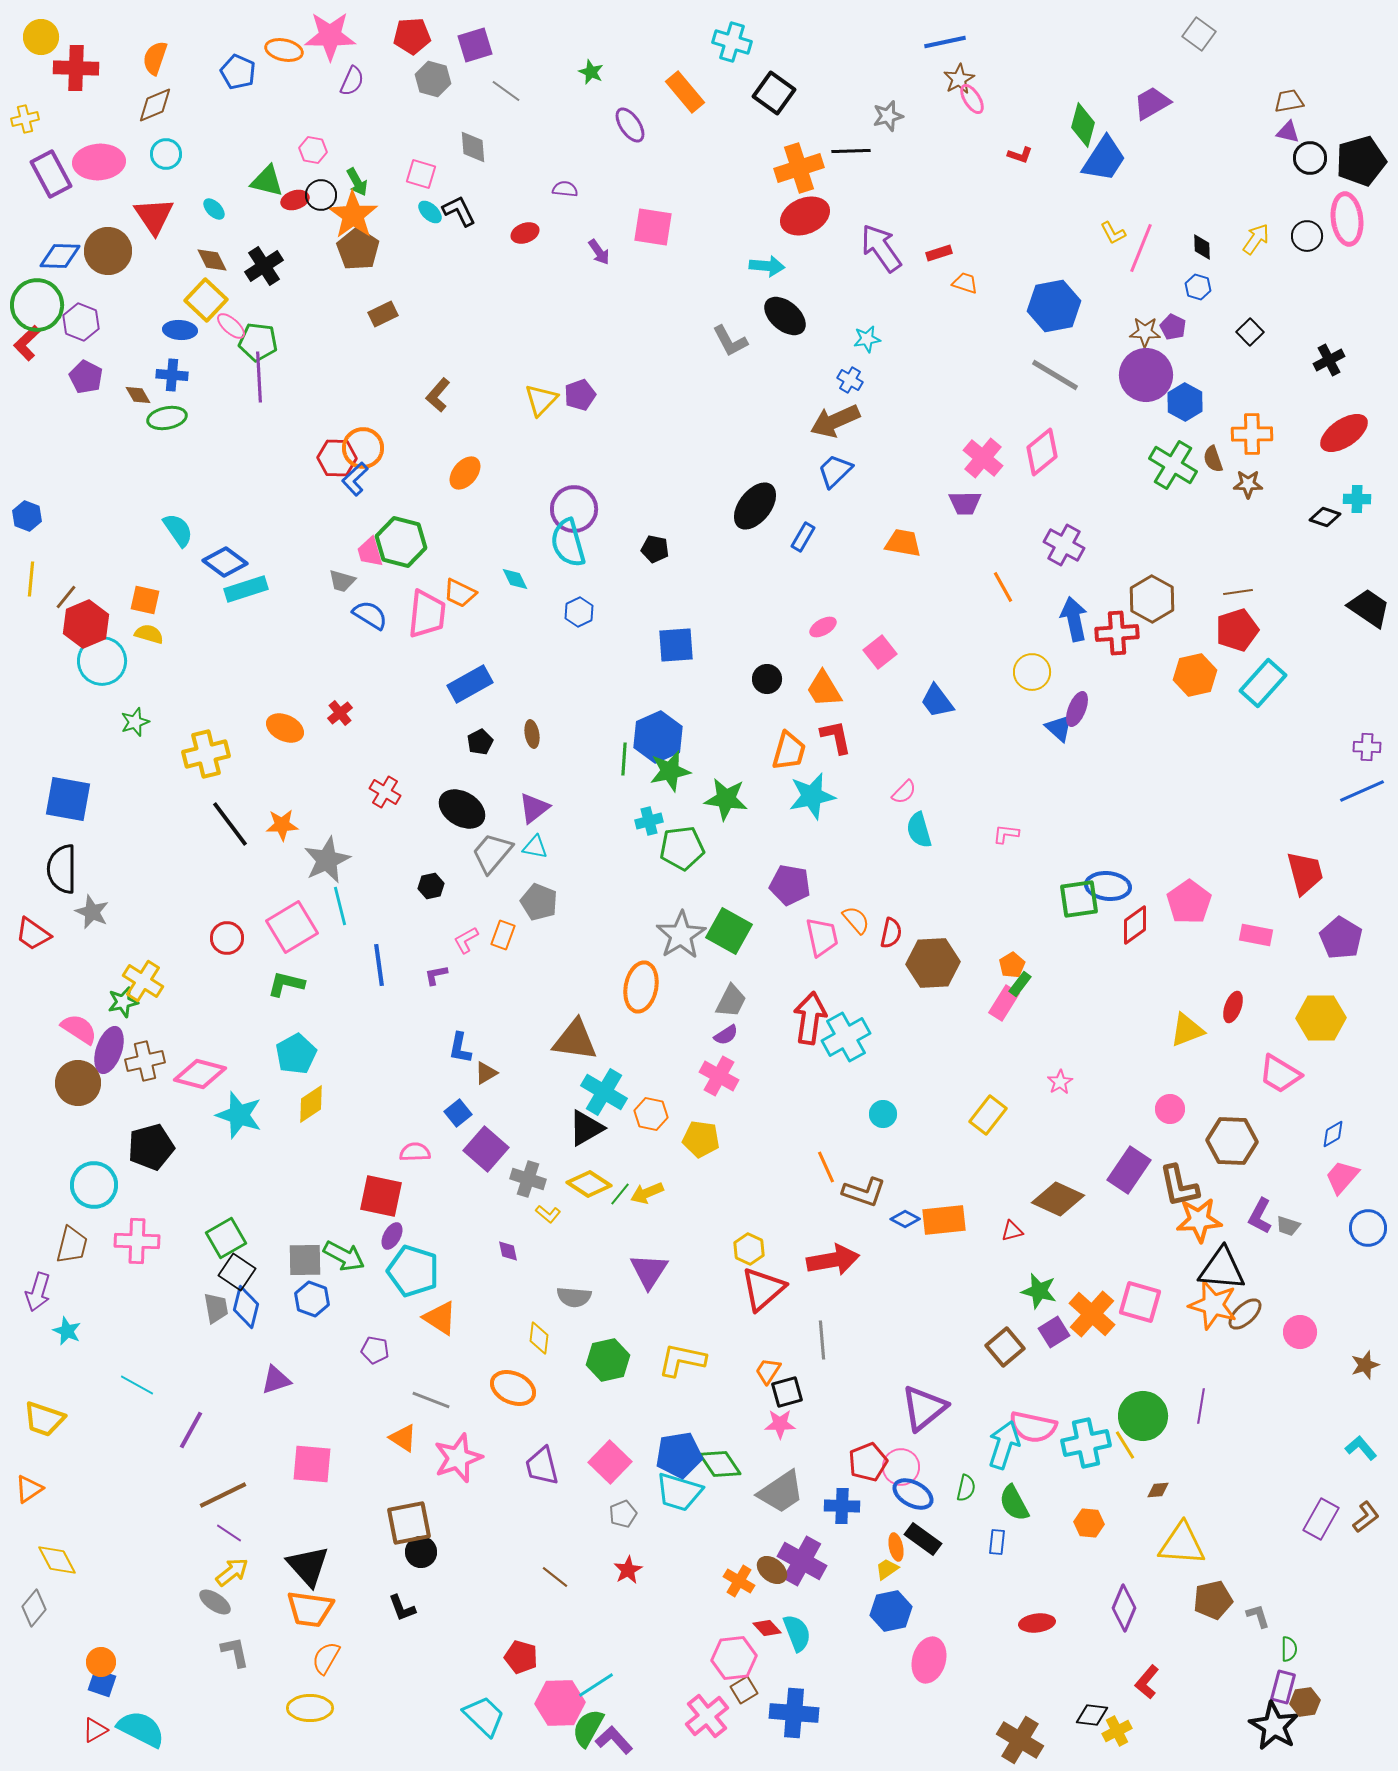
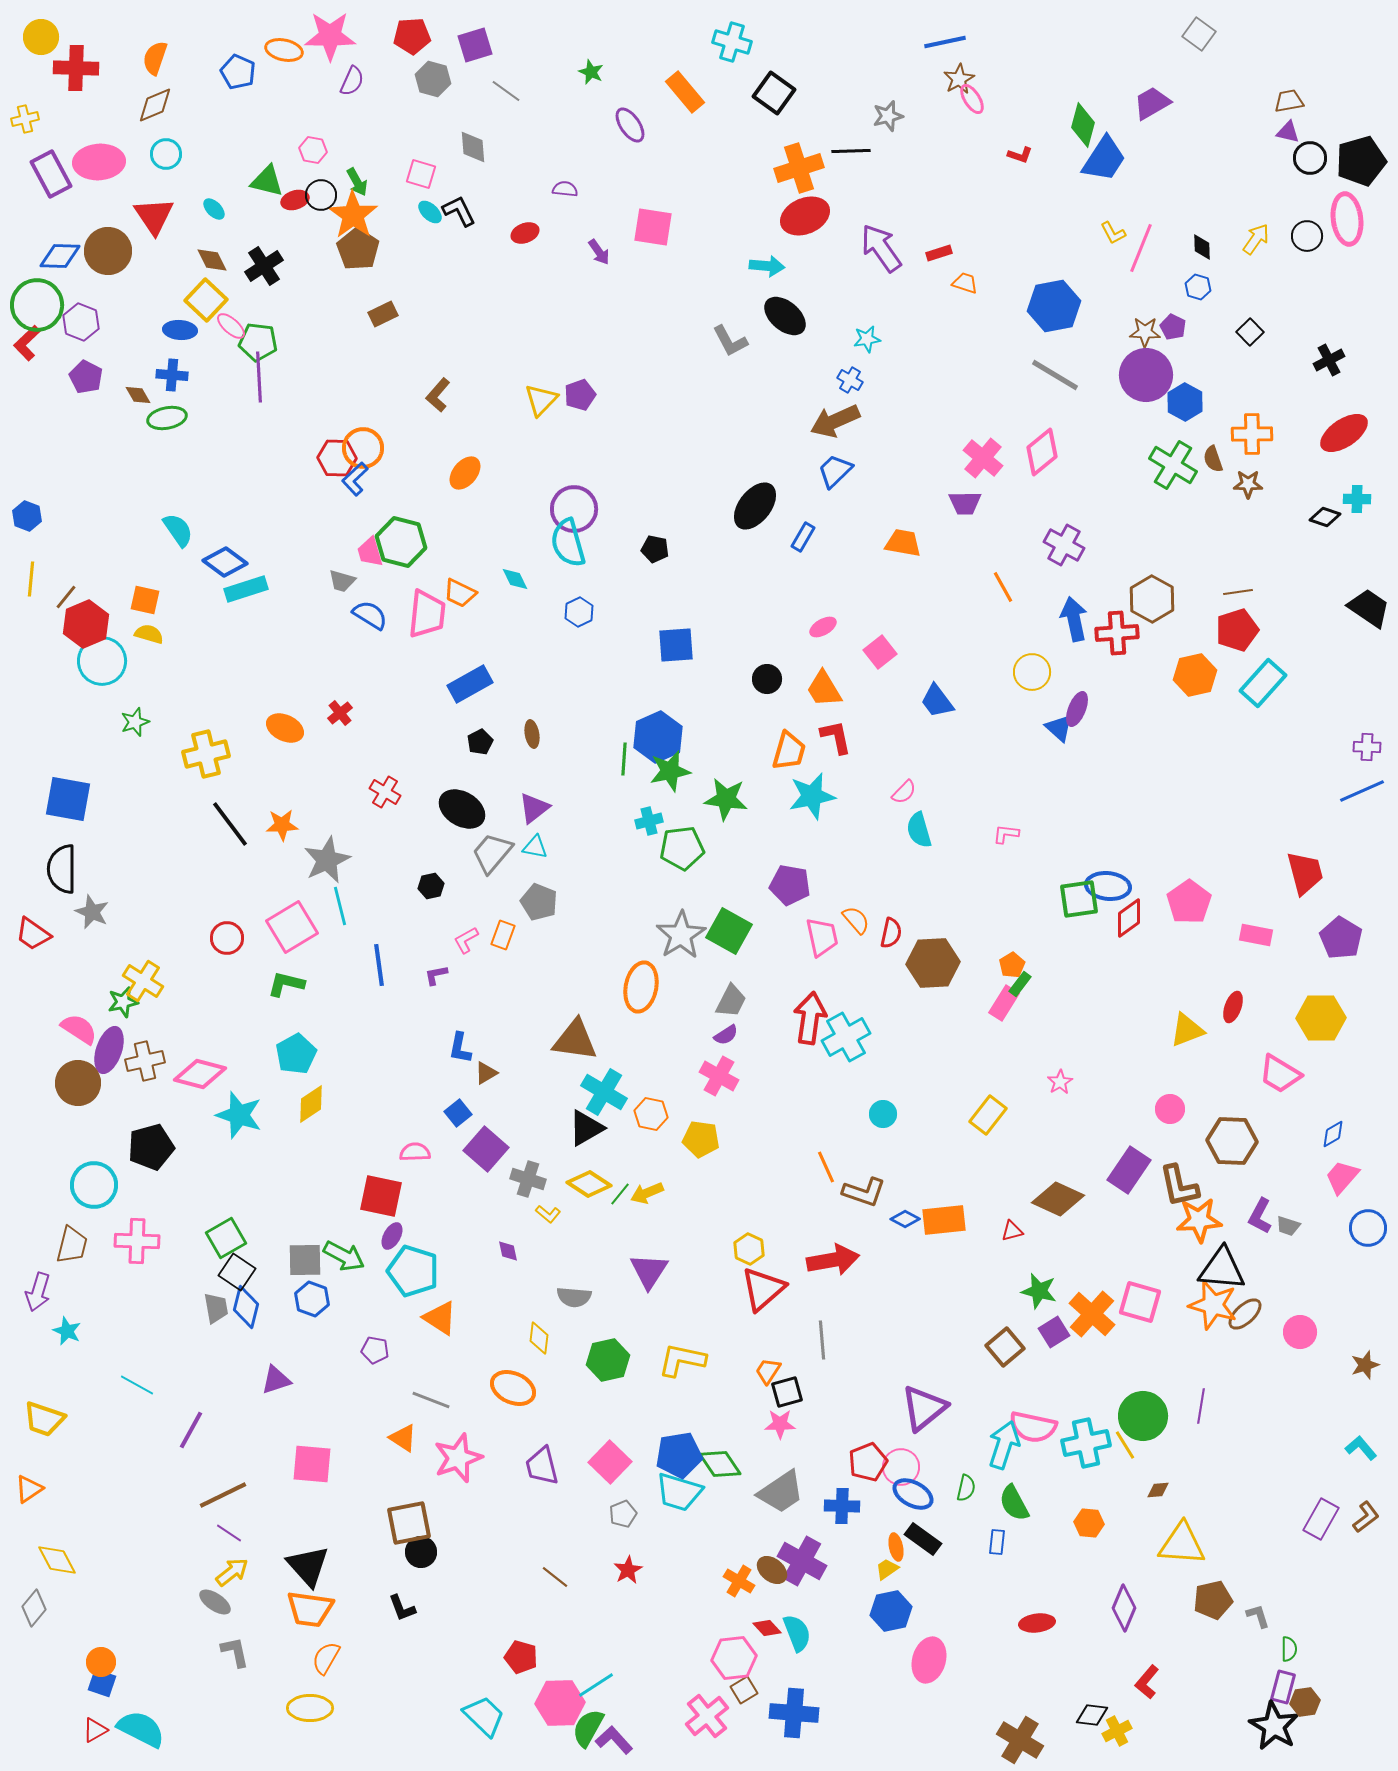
red diamond at (1135, 925): moved 6 px left, 7 px up
